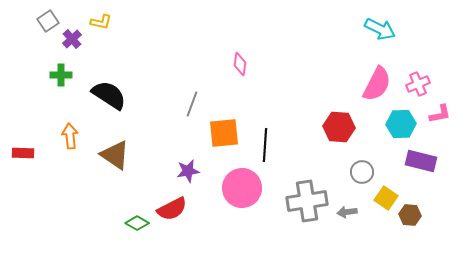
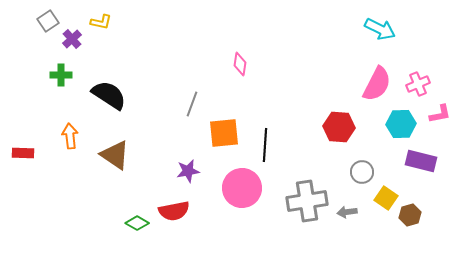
red semicircle: moved 2 px right, 2 px down; rotated 16 degrees clockwise
brown hexagon: rotated 20 degrees counterclockwise
